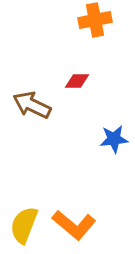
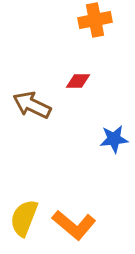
red diamond: moved 1 px right
yellow semicircle: moved 7 px up
